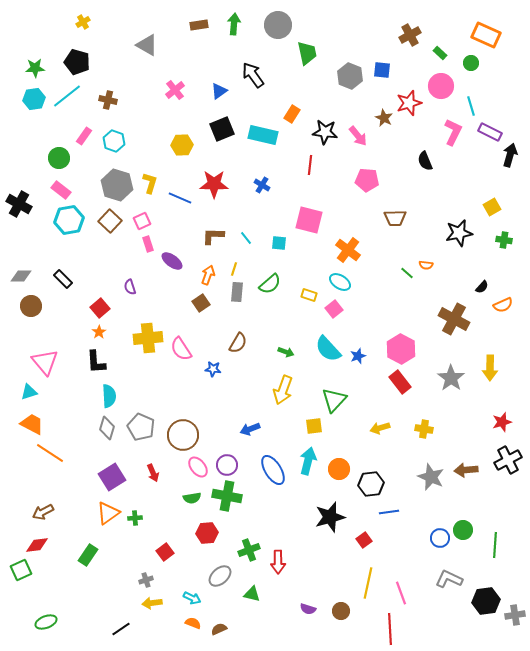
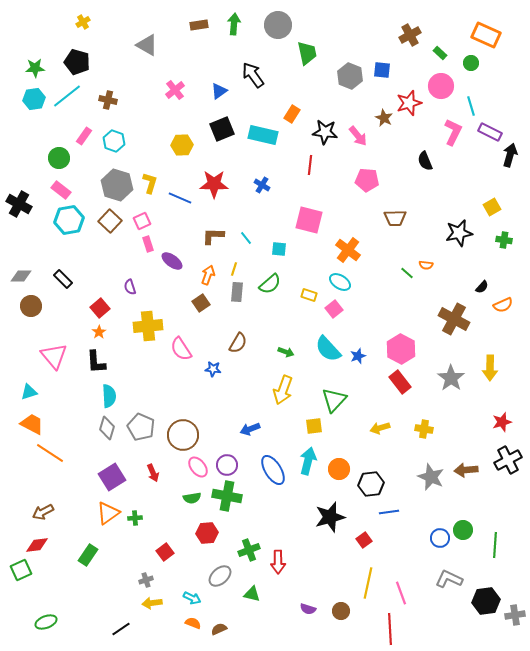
cyan square at (279, 243): moved 6 px down
yellow cross at (148, 338): moved 12 px up
pink triangle at (45, 362): moved 9 px right, 6 px up
